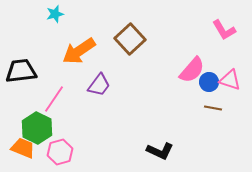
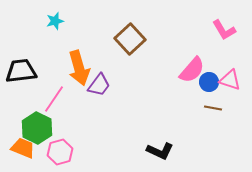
cyan star: moved 7 px down
orange arrow: moved 17 px down; rotated 72 degrees counterclockwise
